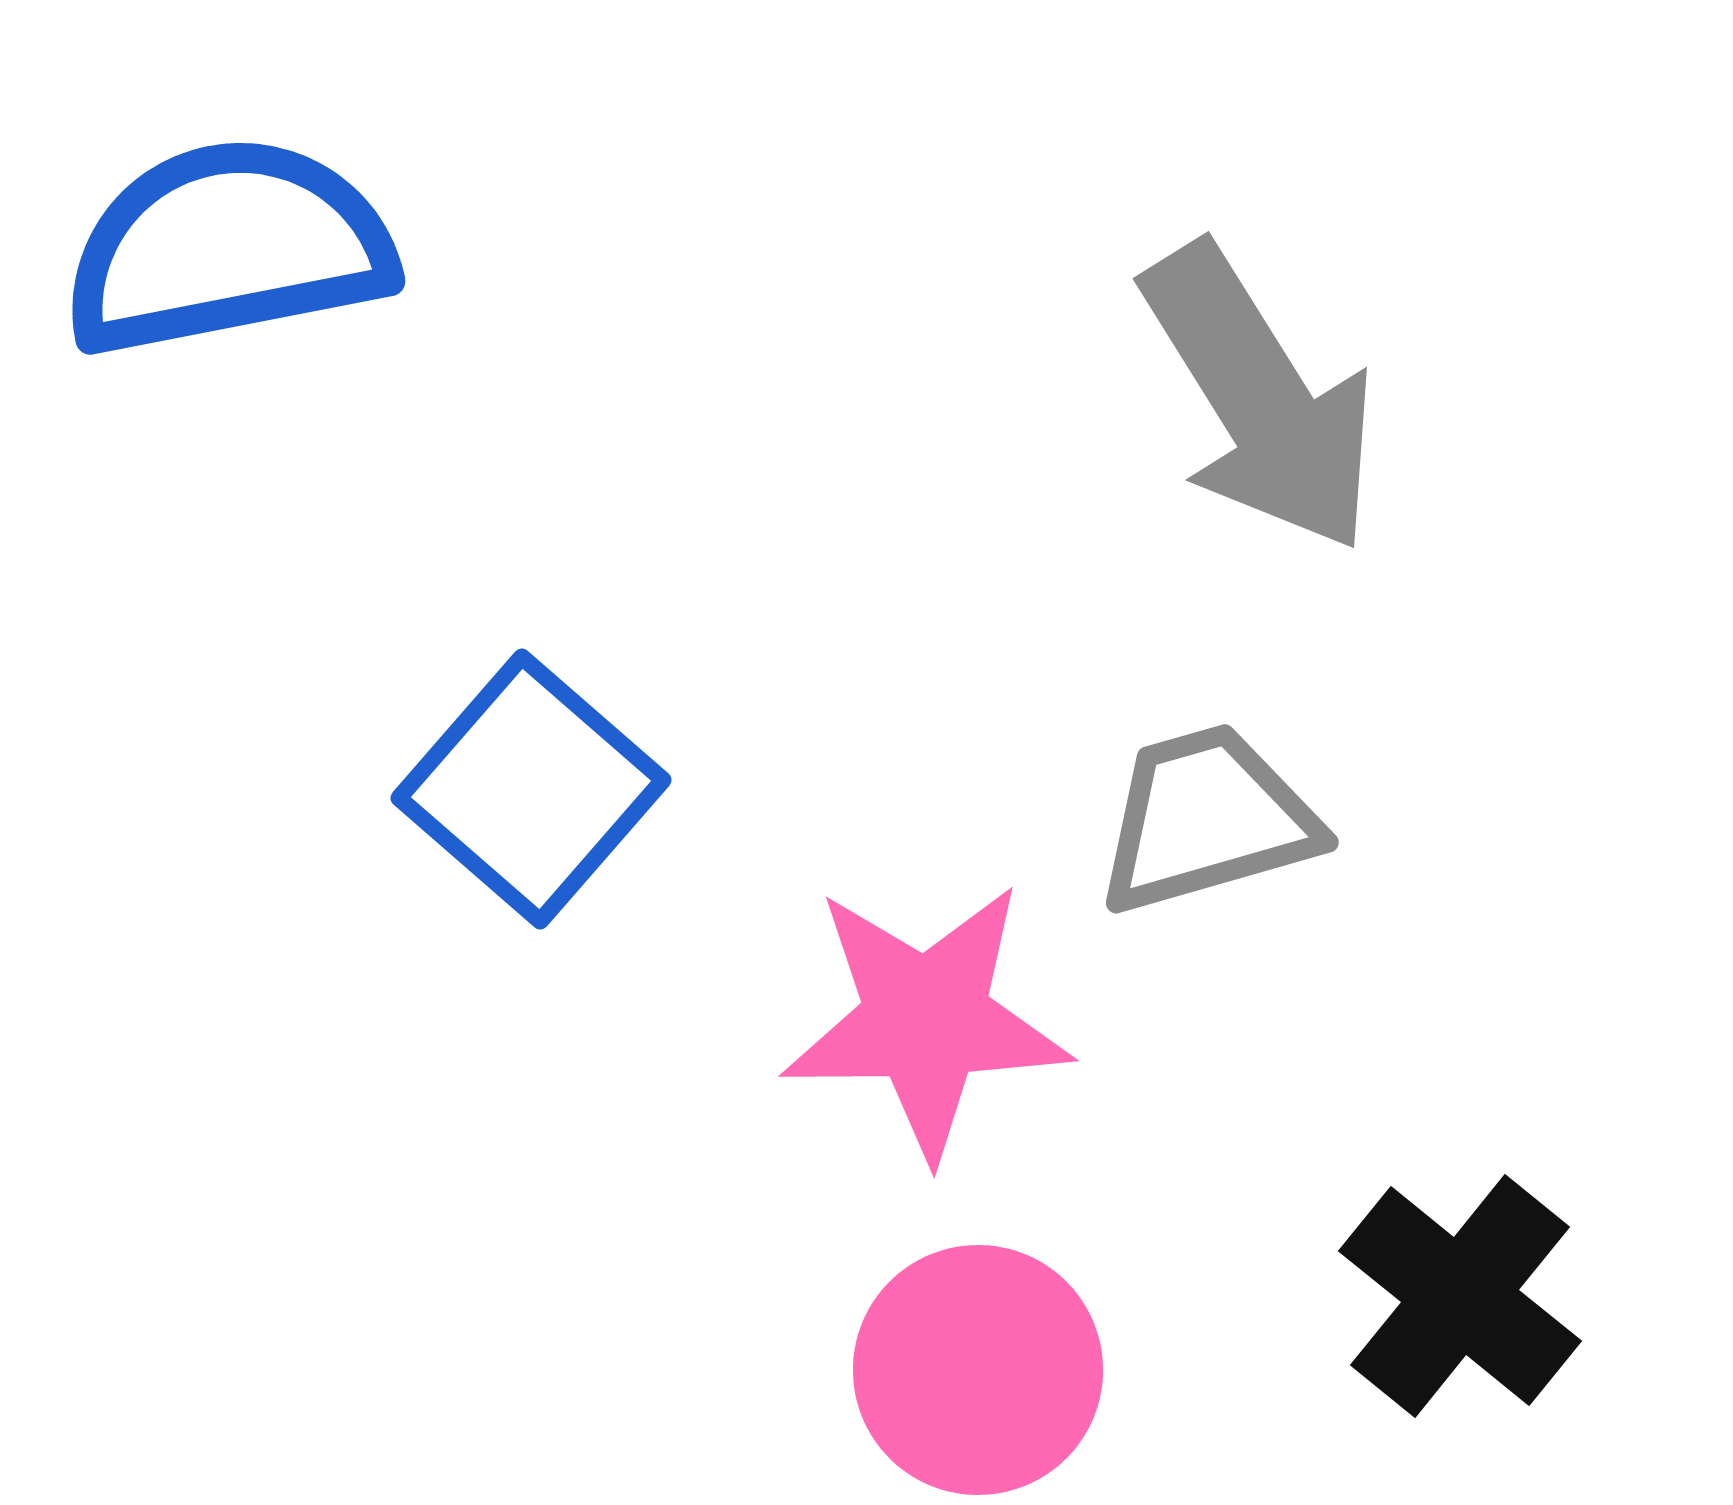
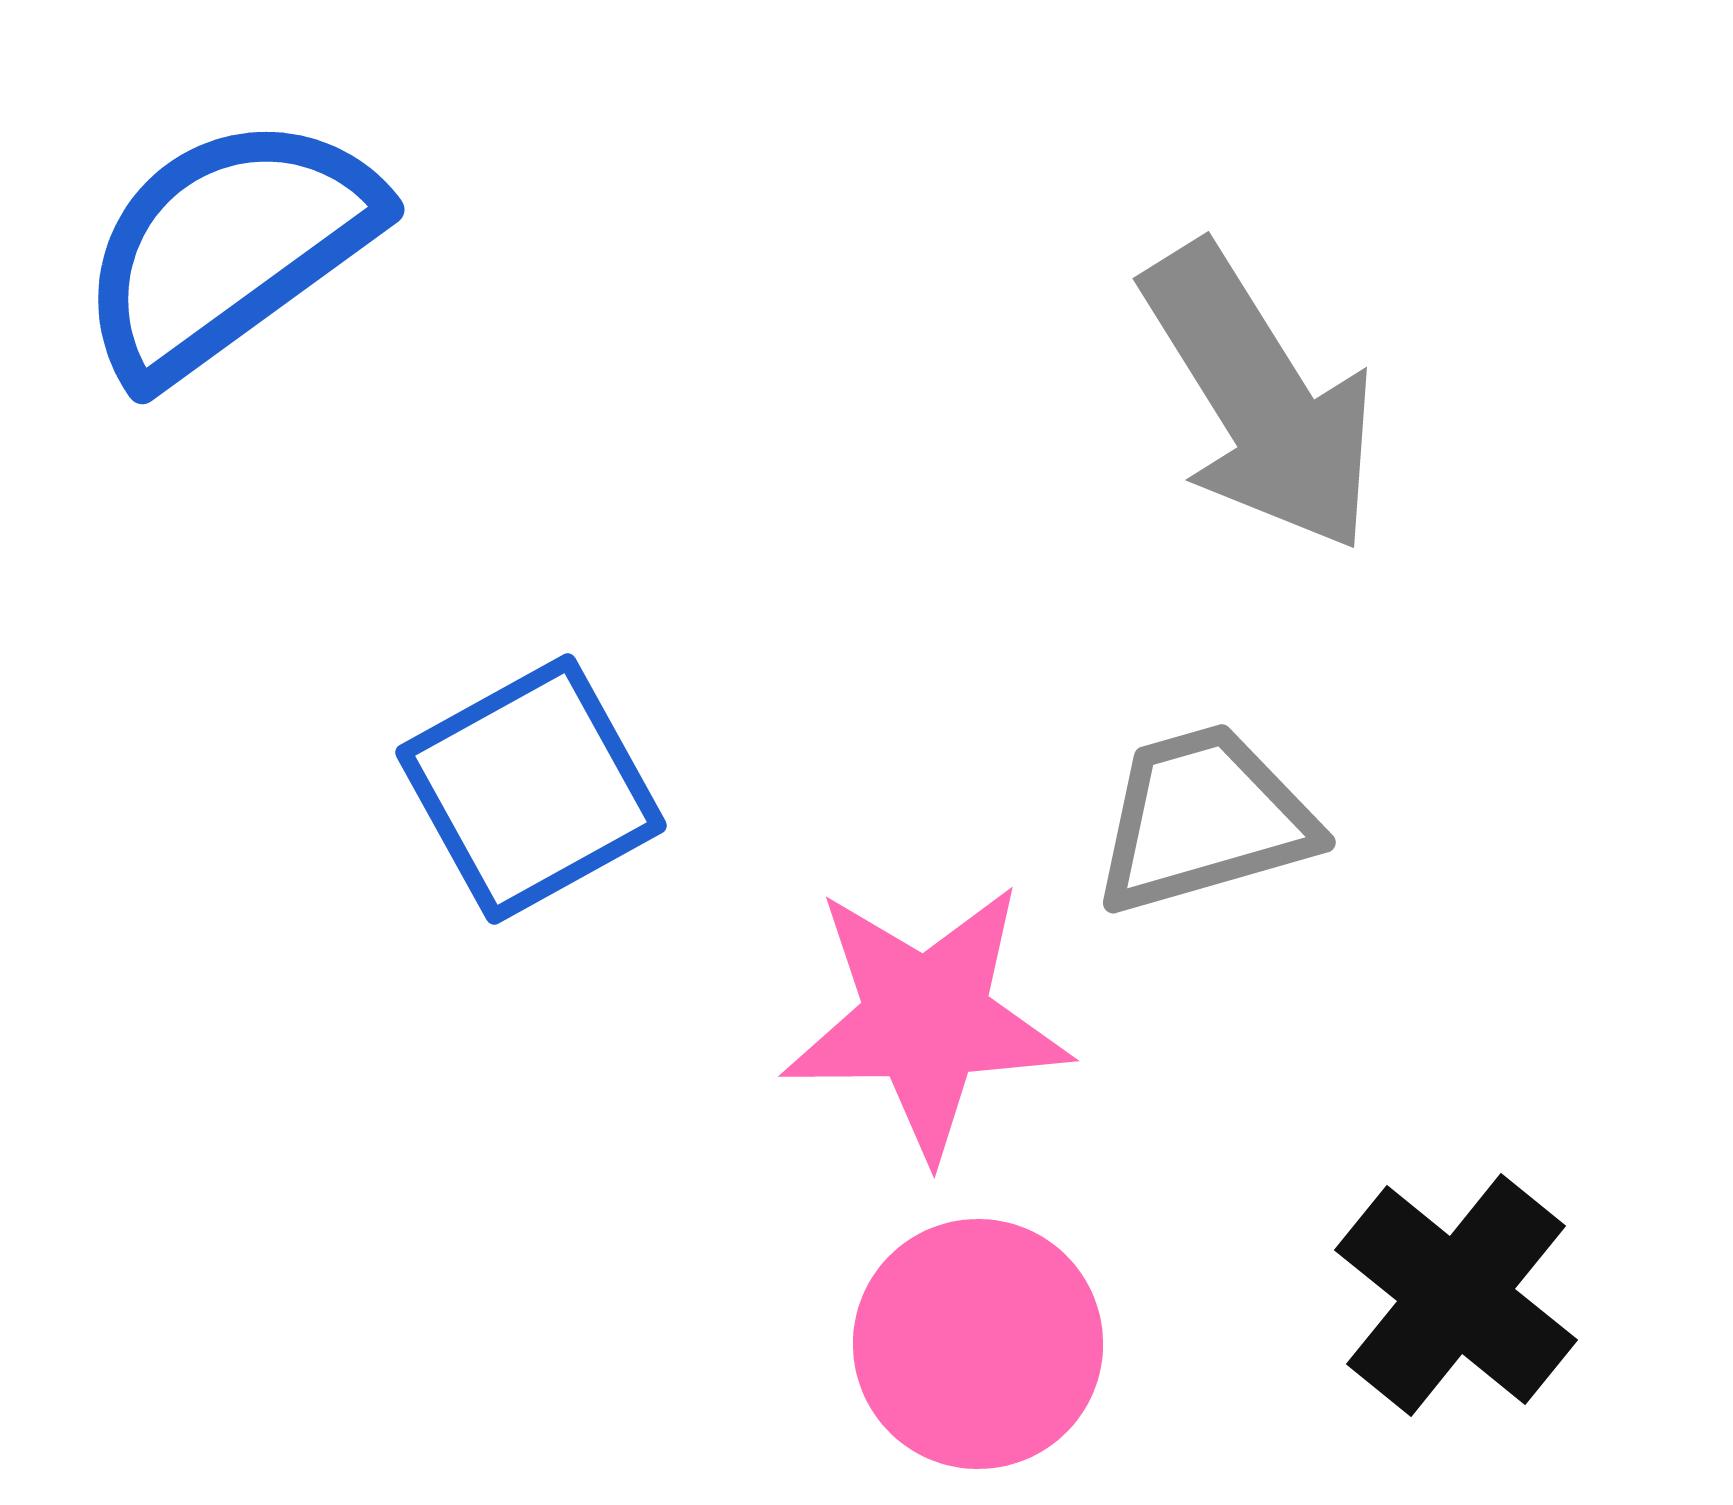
blue semicircle: rotated 25 degrees counterclockwise
blue square: rotated 20 degrees clockwise
gray trapezoid: moved 3 px left
black cross: moved 4 px left, 1 px up
pink circle: moved 26 px up
